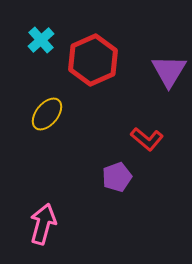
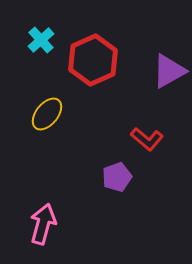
purple triangle: rotated 30 degrees clockwise
